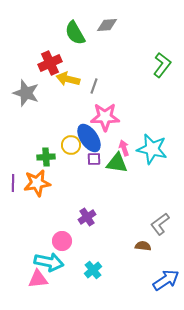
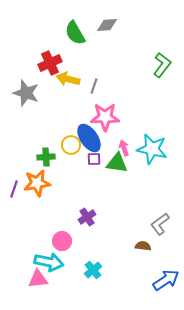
purple line: moved 1 px right, 6 px down; rotated 18 degrees clockwise
